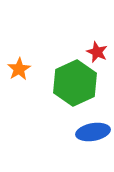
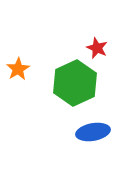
red star: moved 4 px up
orange star: moved 1 px left
